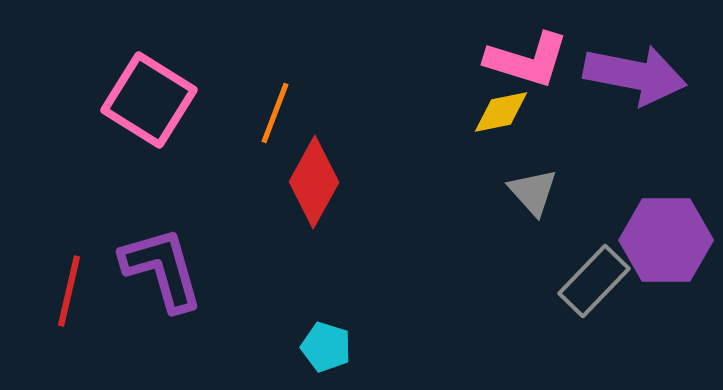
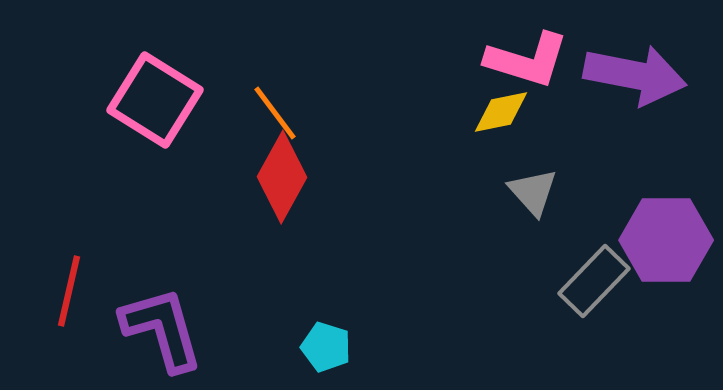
pink square: moved 6 px right
orange line: rotated 58 degrees counterclockwise
red diamond: moved 32 px left, 5 px up
purple L-shape: moved 60 px down
